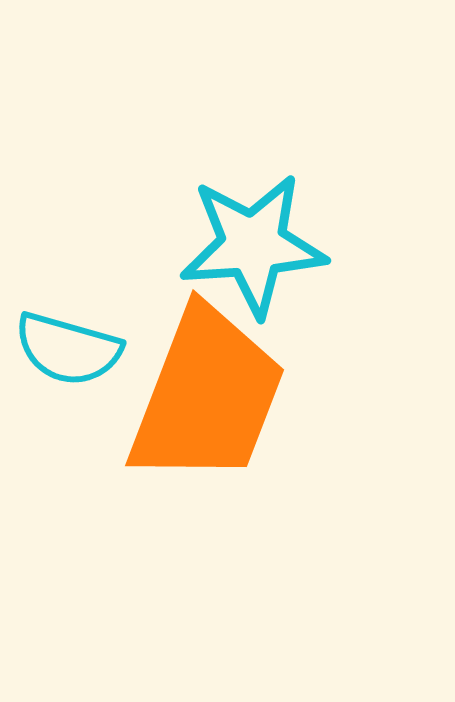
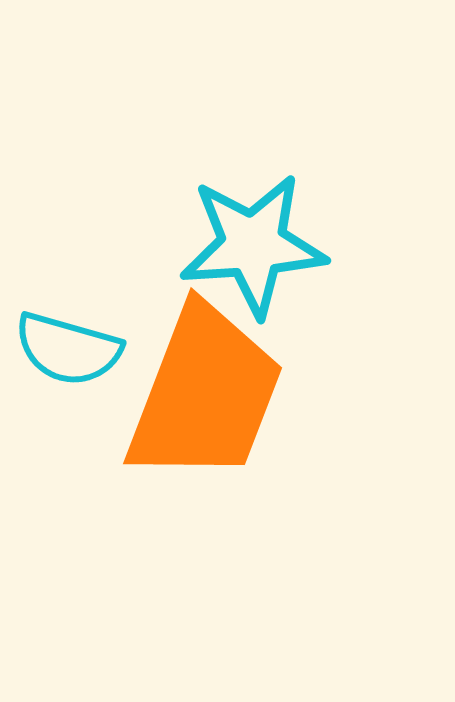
orange trapezoid: moved 2 px left, 2 px up
